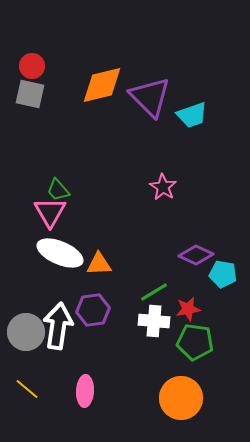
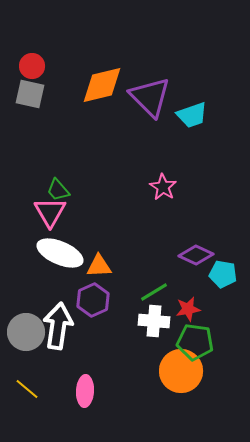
orange triangle: moved 2 px down
purple hexagon: moved 10 px up; rotated 16 degrees counterclockwise
orange circle: moved 27 px up
